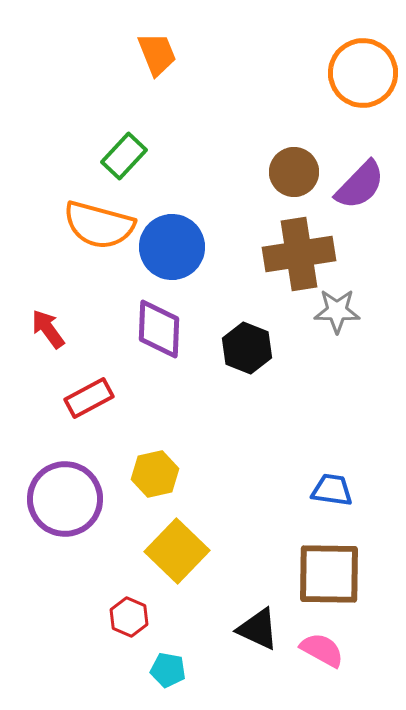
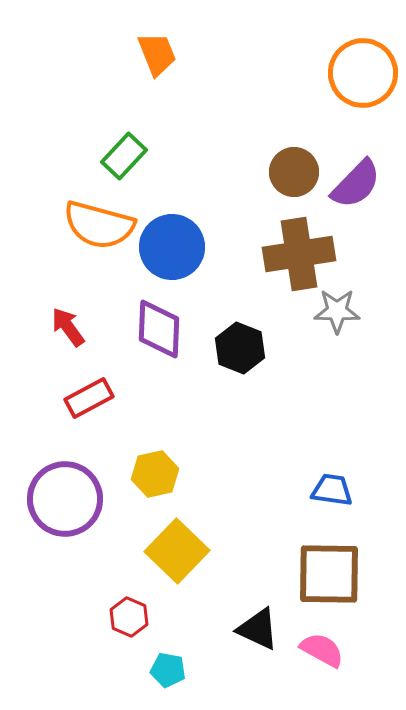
purple semicircle: moved 4 px left, 1 px up
red arrow: moved 20 px right, 2 px up
black hexagon: moved 7 px left
